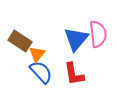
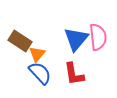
pink semicircle: moved 3 px down
blue semicircle: moved 1 px left, 1 px down
